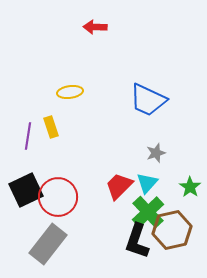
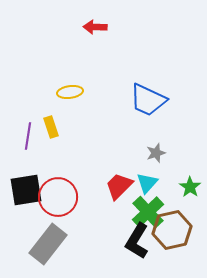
black square: rotated 16 degrees clockwise
black L-shape: rotated 12 degrees clockwise
